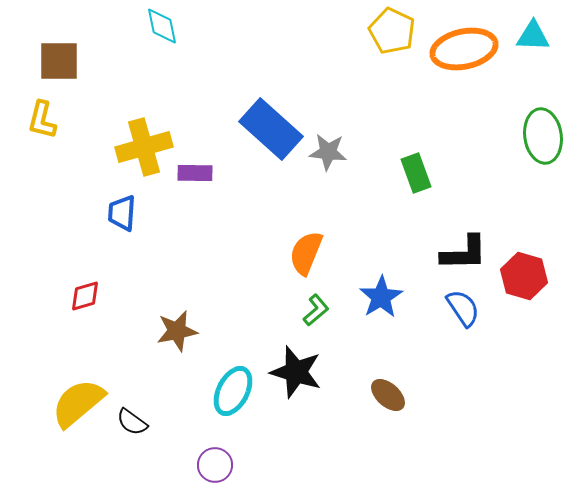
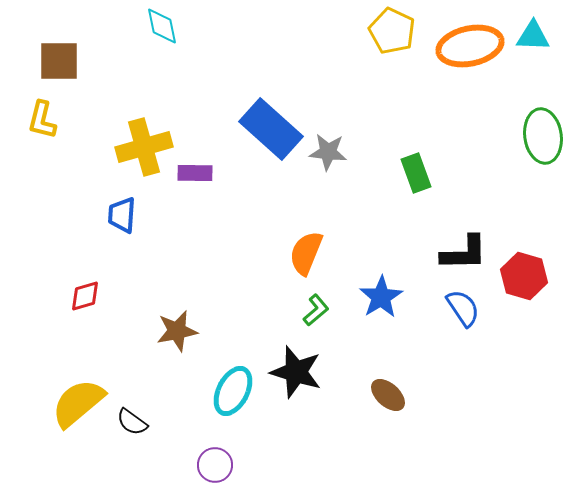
orange ellipse: moved 6 px right, 3 px up
blue trapezoid: moved 2 px down
